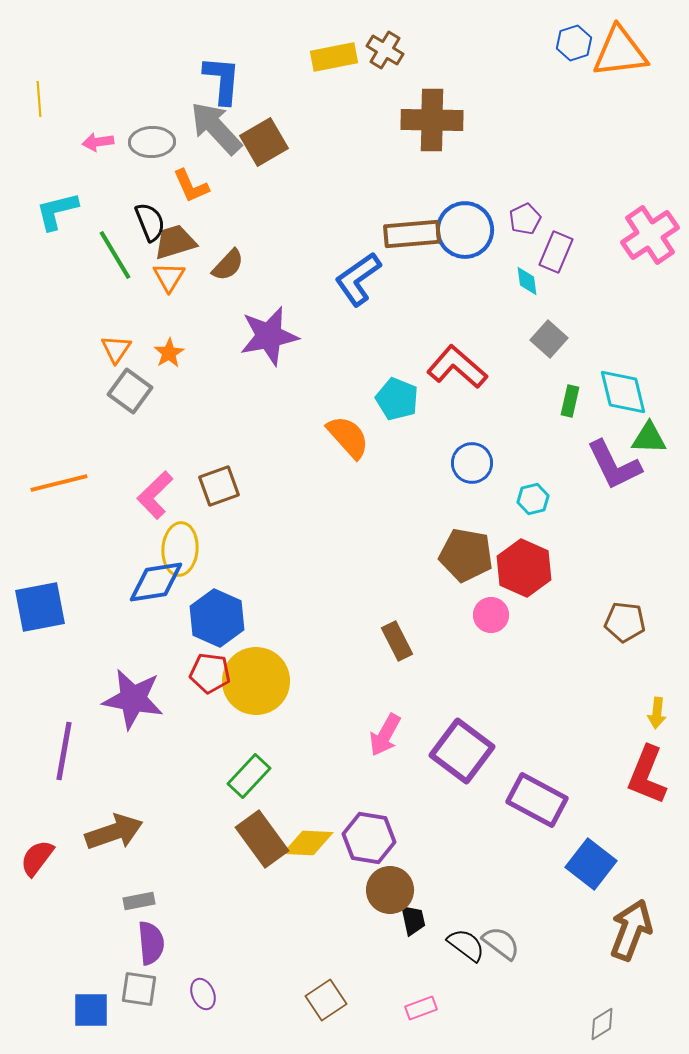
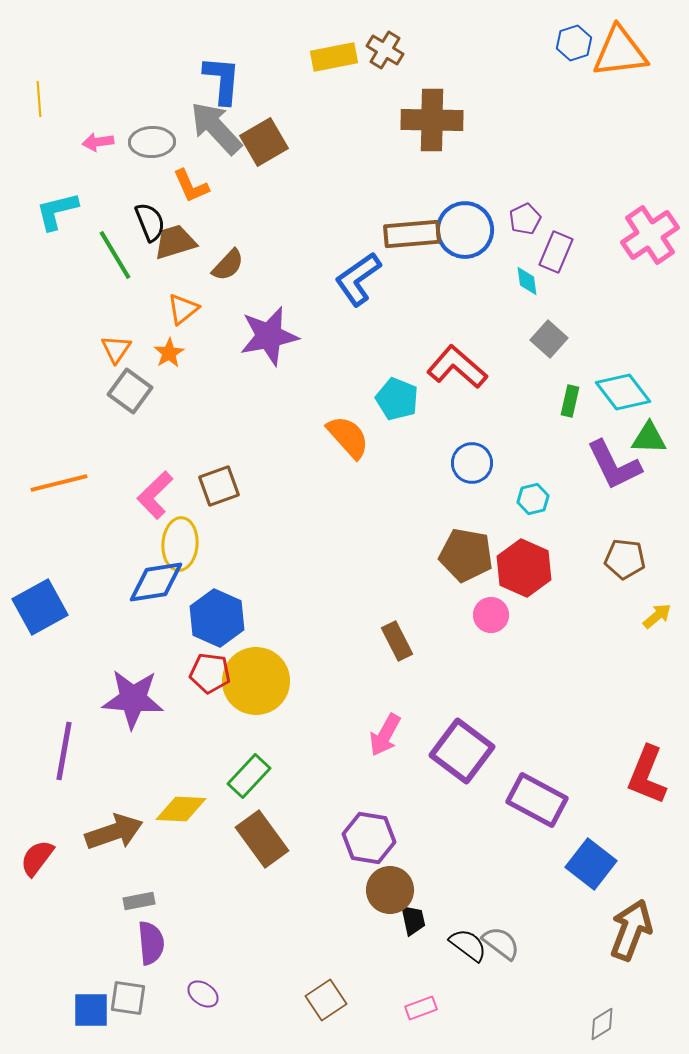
orange triangle at (169, 277): moved 14 px right, 32 px down; rotated 20 degrees clockwise
cyan diamond at (623, 392): rotated 24 degrees counterclockwise
yellow ellipse at (180, 549): moved 5 px up
blue square at (40, 607): rotated 18 degrees counterclockwise
brown pentagon at (625, 622): moved 63 px up
purple star at (133, 699): rotated 6 degrees counterclockwise
yellow arrow at (657, 713): moved 97 px up; rotated 136 degrees counterclockwise
yellow diamond at (308, 843): moved 127 px left, 34 px up
black semicircle at (466, 945): moved 2 px right
gray square at (139, 989): moved 11 px left, 9 px down
purple ellipse at (203, 994): rotated 32 degrees counterclockwise
